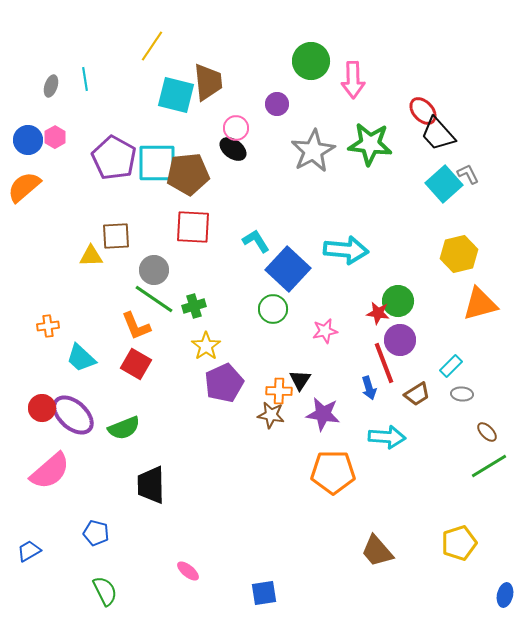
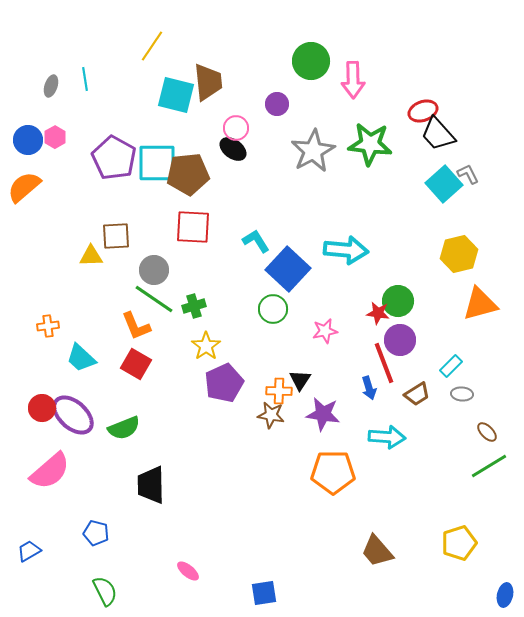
red ellipse at (423, 111): rotated 68 degrees counterclockwise
